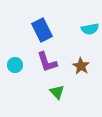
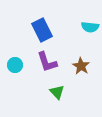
cyan semicircle: moved 2 px up; rotated 18 degrees clockwise
